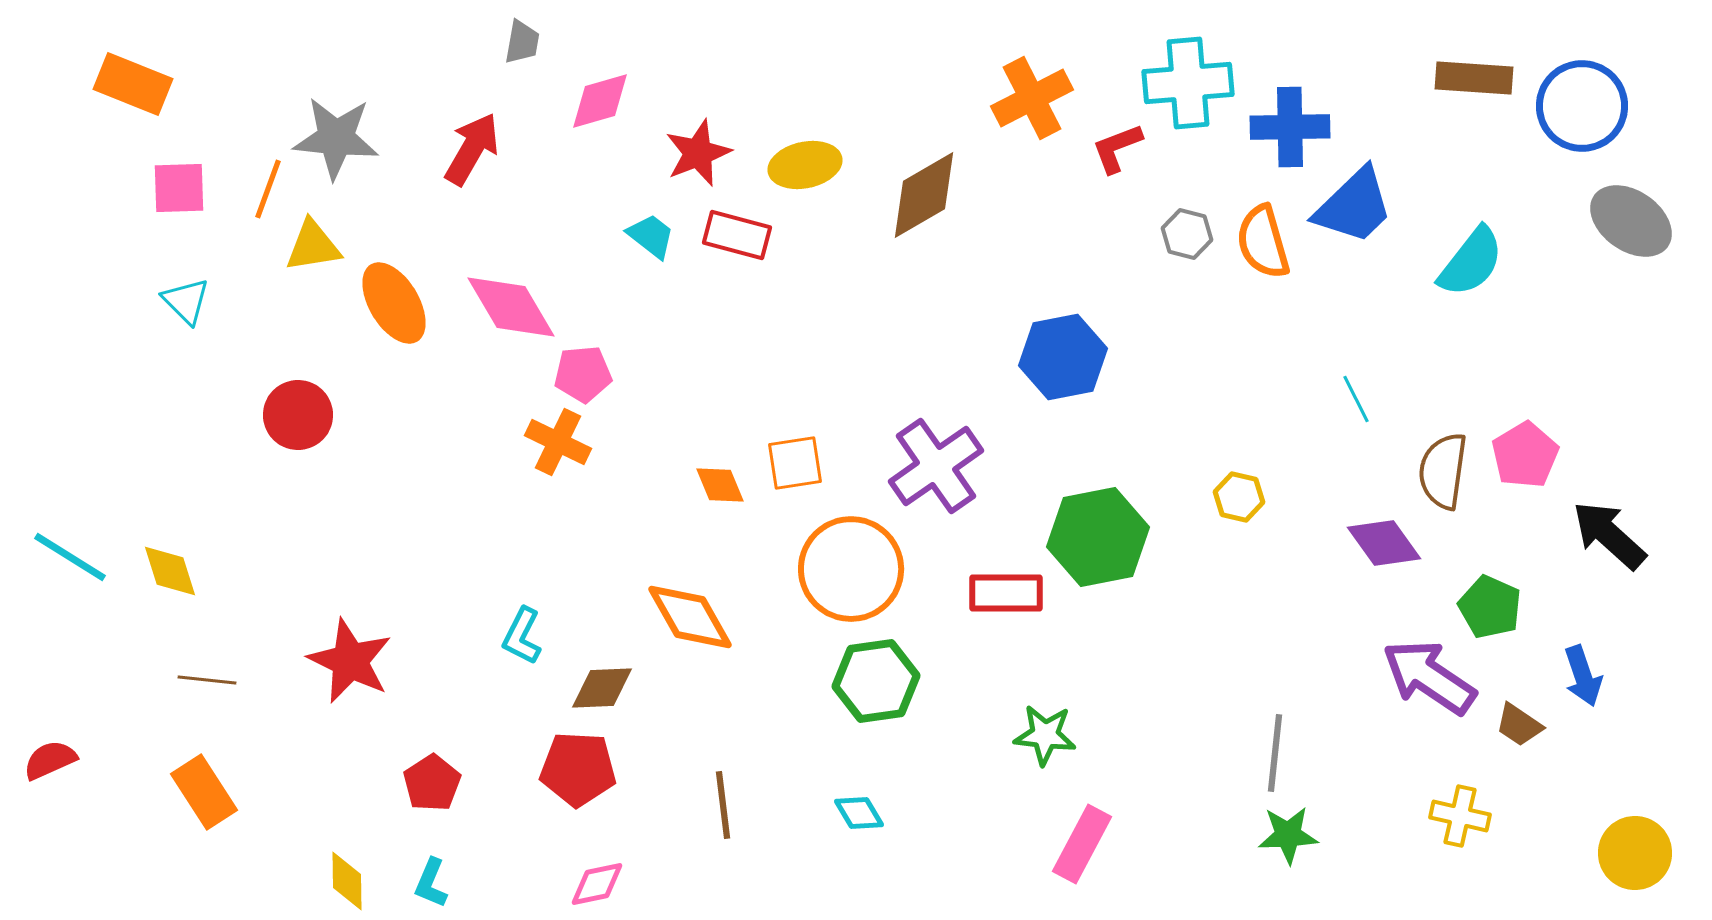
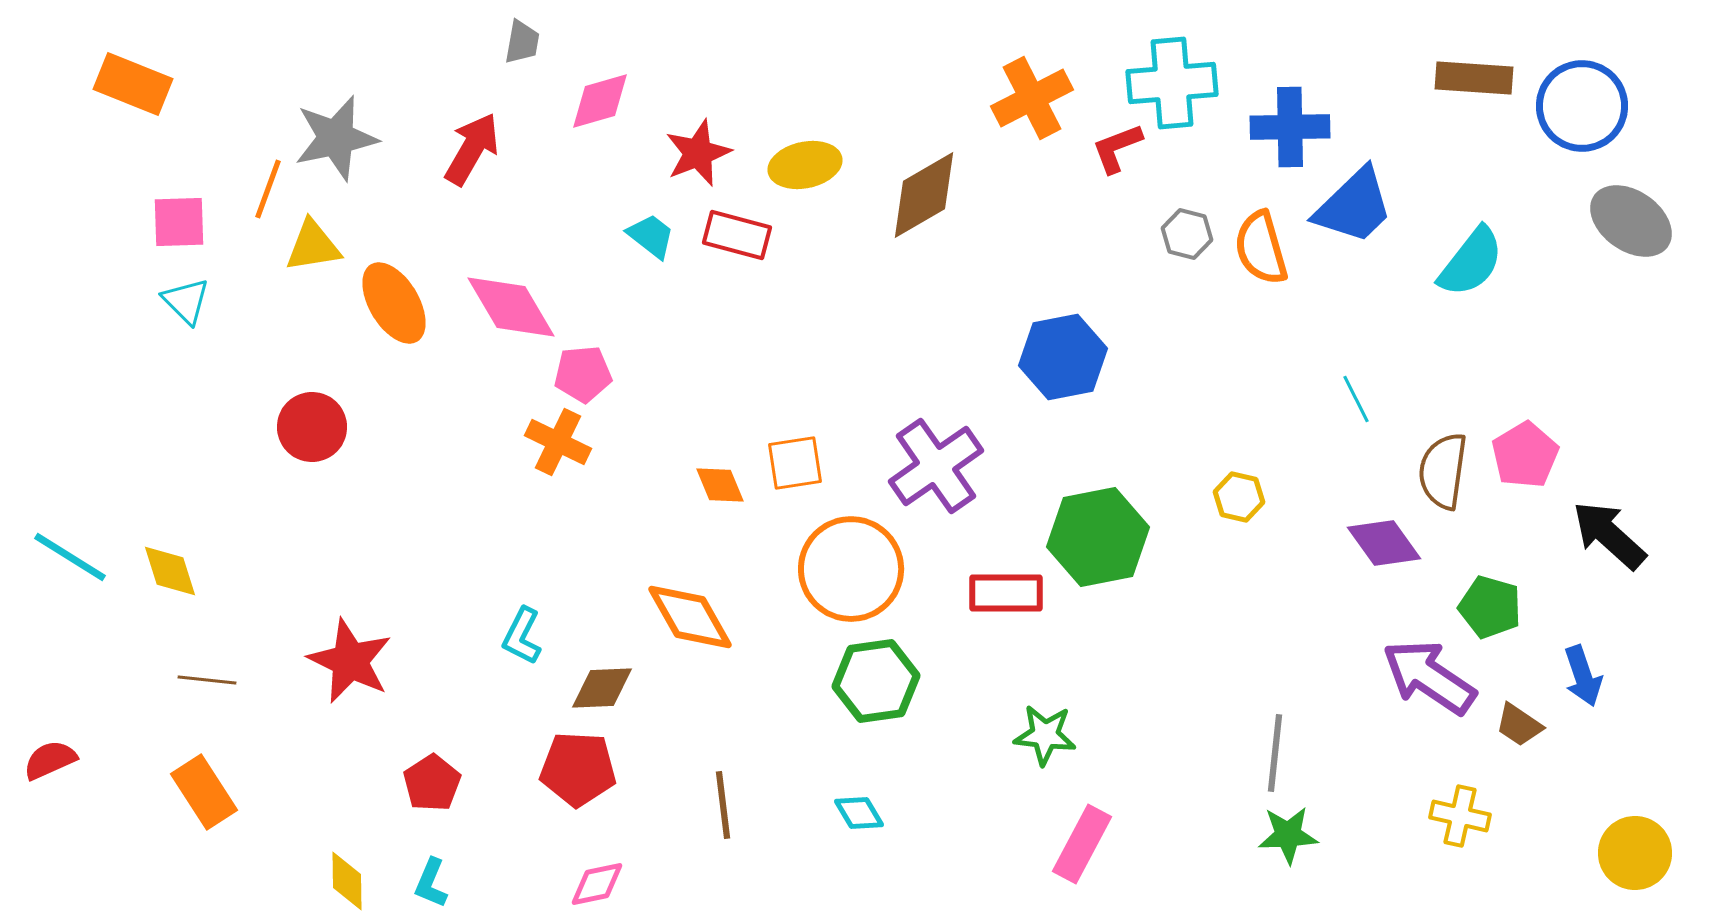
cyan cross at (1188, 83): moved 16 px left
gray star at (336, 138): rotated 18 degrees counterclockwise
pink square at (179, 188): moved 34 px down
orange semicircle at (1263, 242): moved 2 px left, 6 px down
red circle at (298, 415): moved 14 px right, 12 px down
green pentagon at (1490, 607): rotated 8 degrees counterclockwise
